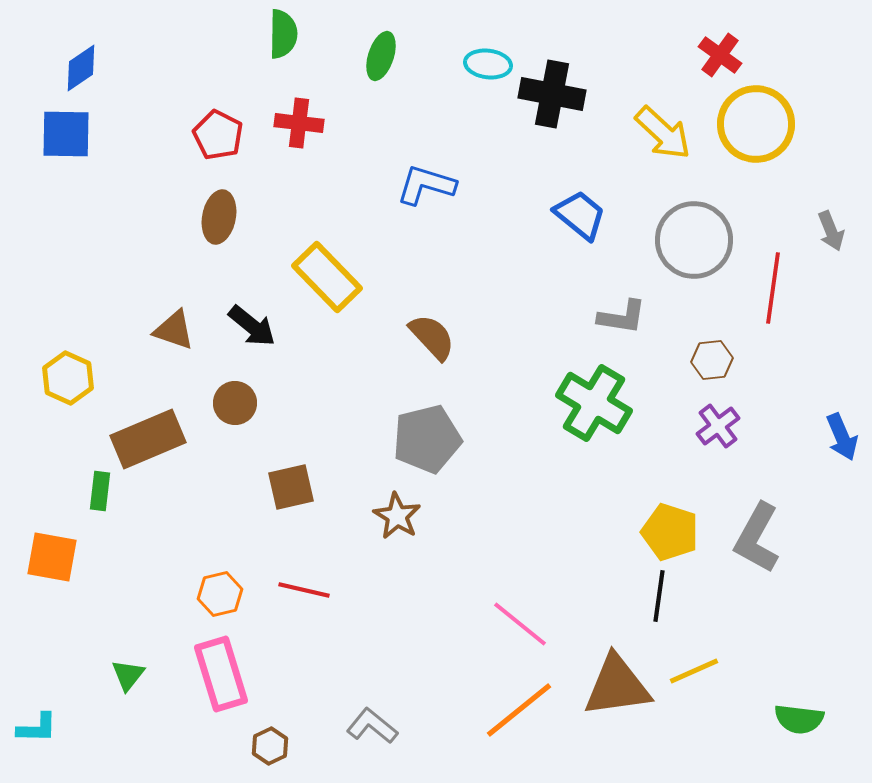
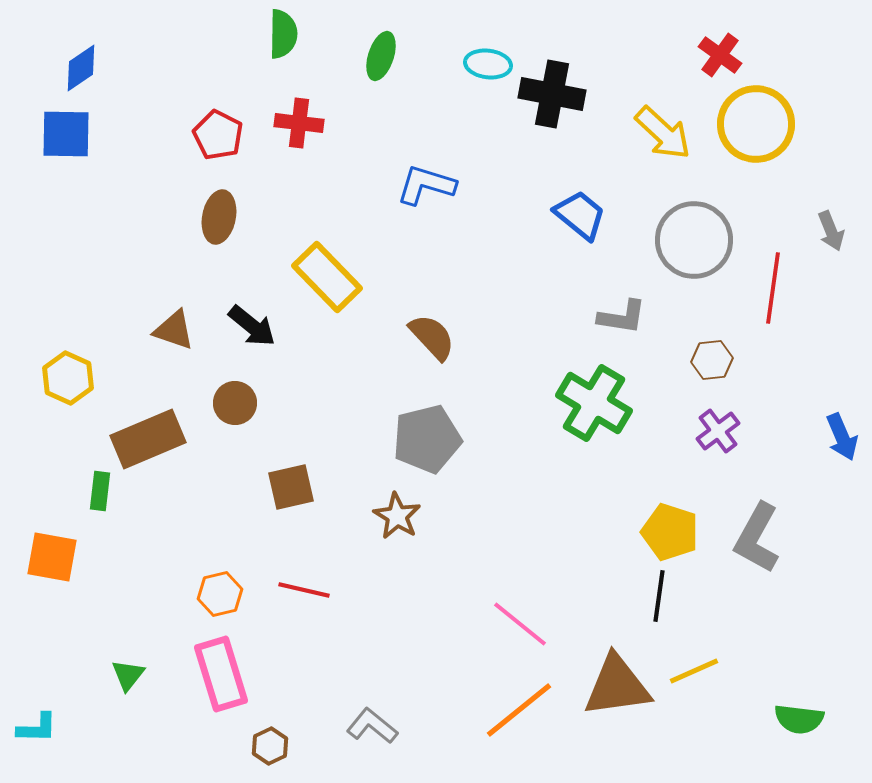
purple cross at (718, 426): moved 5 px down
